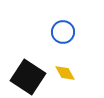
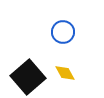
black square: rotated 16 degrees clockwise
